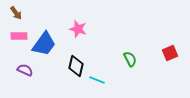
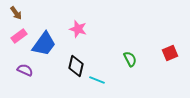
pink rectangle: rotated 35 degrees counterclockwise
